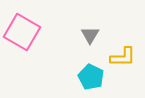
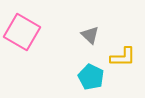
gray triangle: rotated 18 degrees counterclockwise
